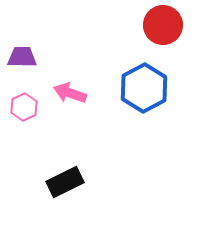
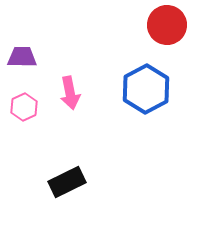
red circle: moved 4 px right
blue hexagon: moved 2 px right, 1 px down
pink arrow: rotated 120 degrees counterclockwise
black rectangle: moved 2 px right
